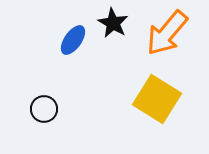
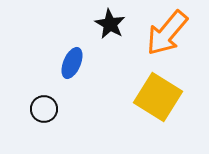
black star: moved 3 px left, 1 px down
blue ellipse: moved 1 px left, 23 px down; rotated 12 degrees counterclockwise
yellow square: moved 1 px right, 2 px up
